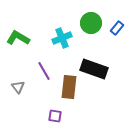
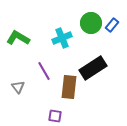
blue rectangle: moved 5 px left, 3 px up
black rectangle: moved 1 px left, 1 px up; rotated 52 degrees counterclockwise
